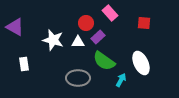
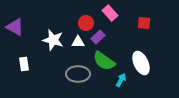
gray ellipse: moved 4 px up
